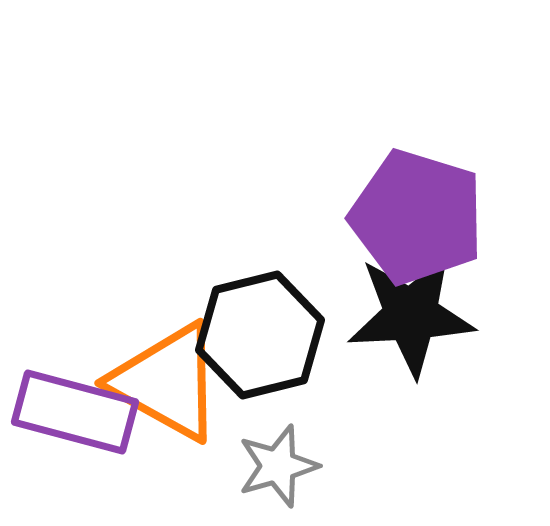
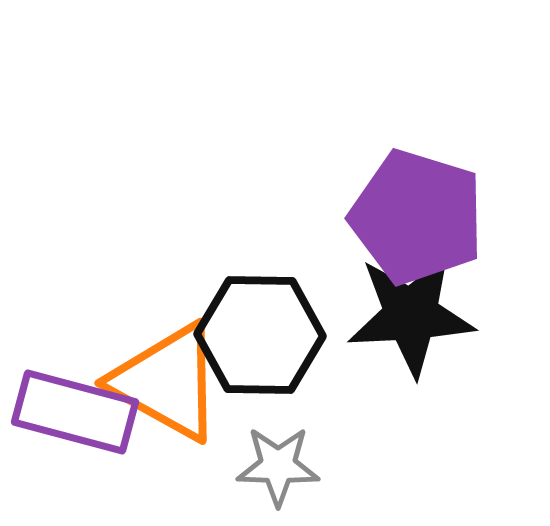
black hexagon: rotated 15 degrees clockwise
gray star: rotated 18 degrees clockwise
